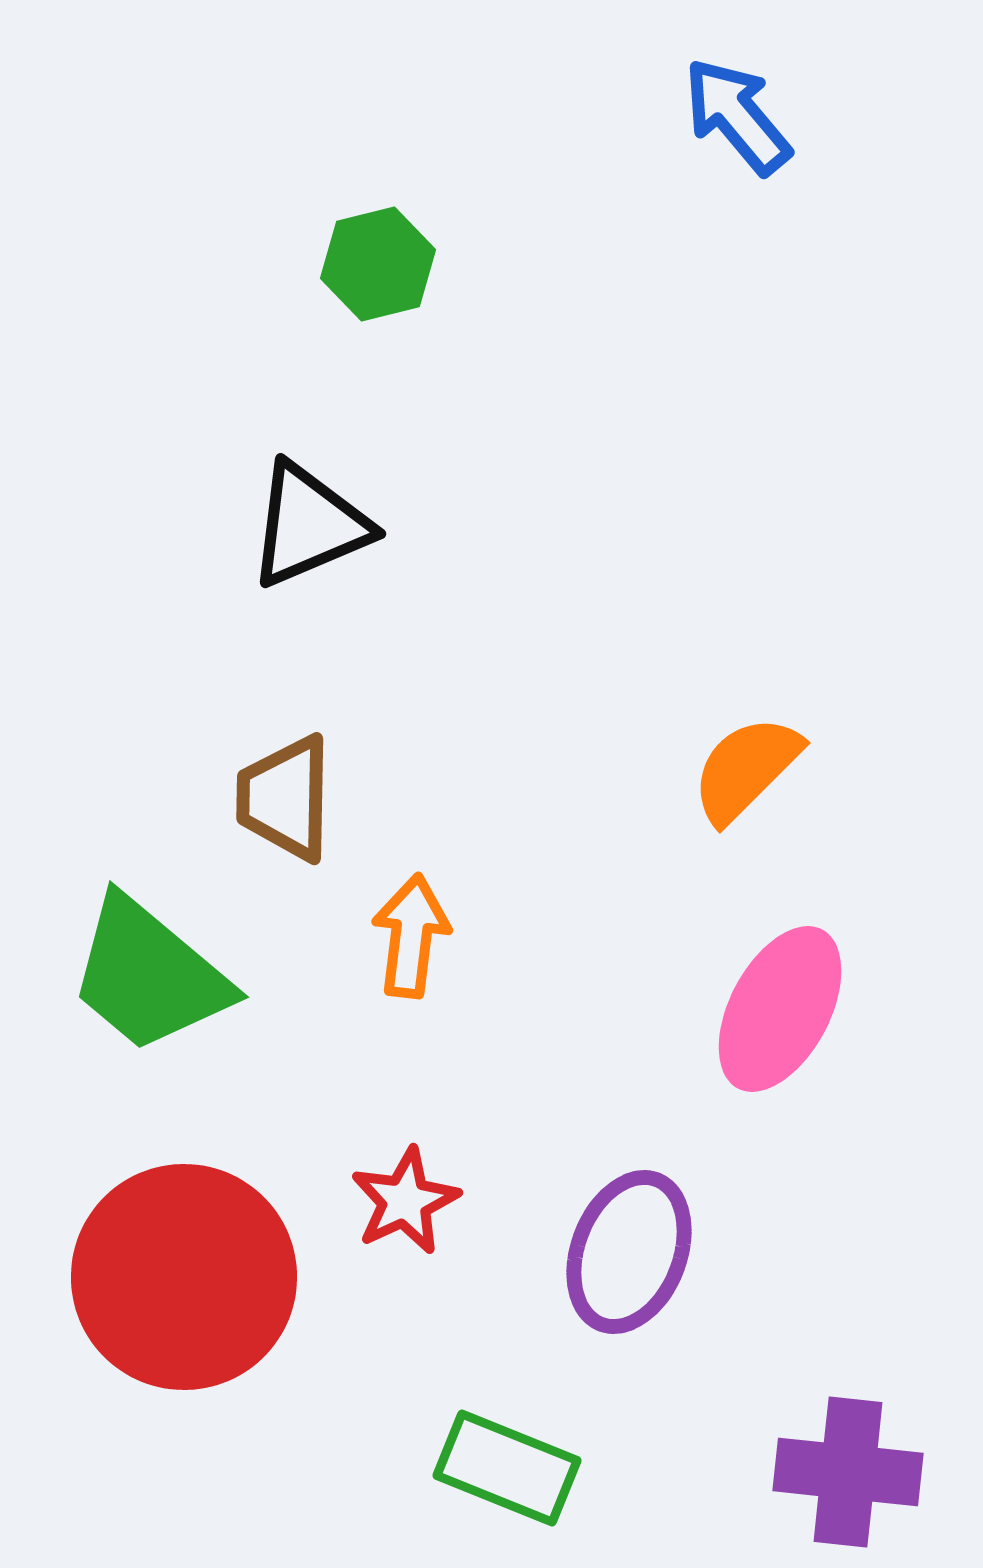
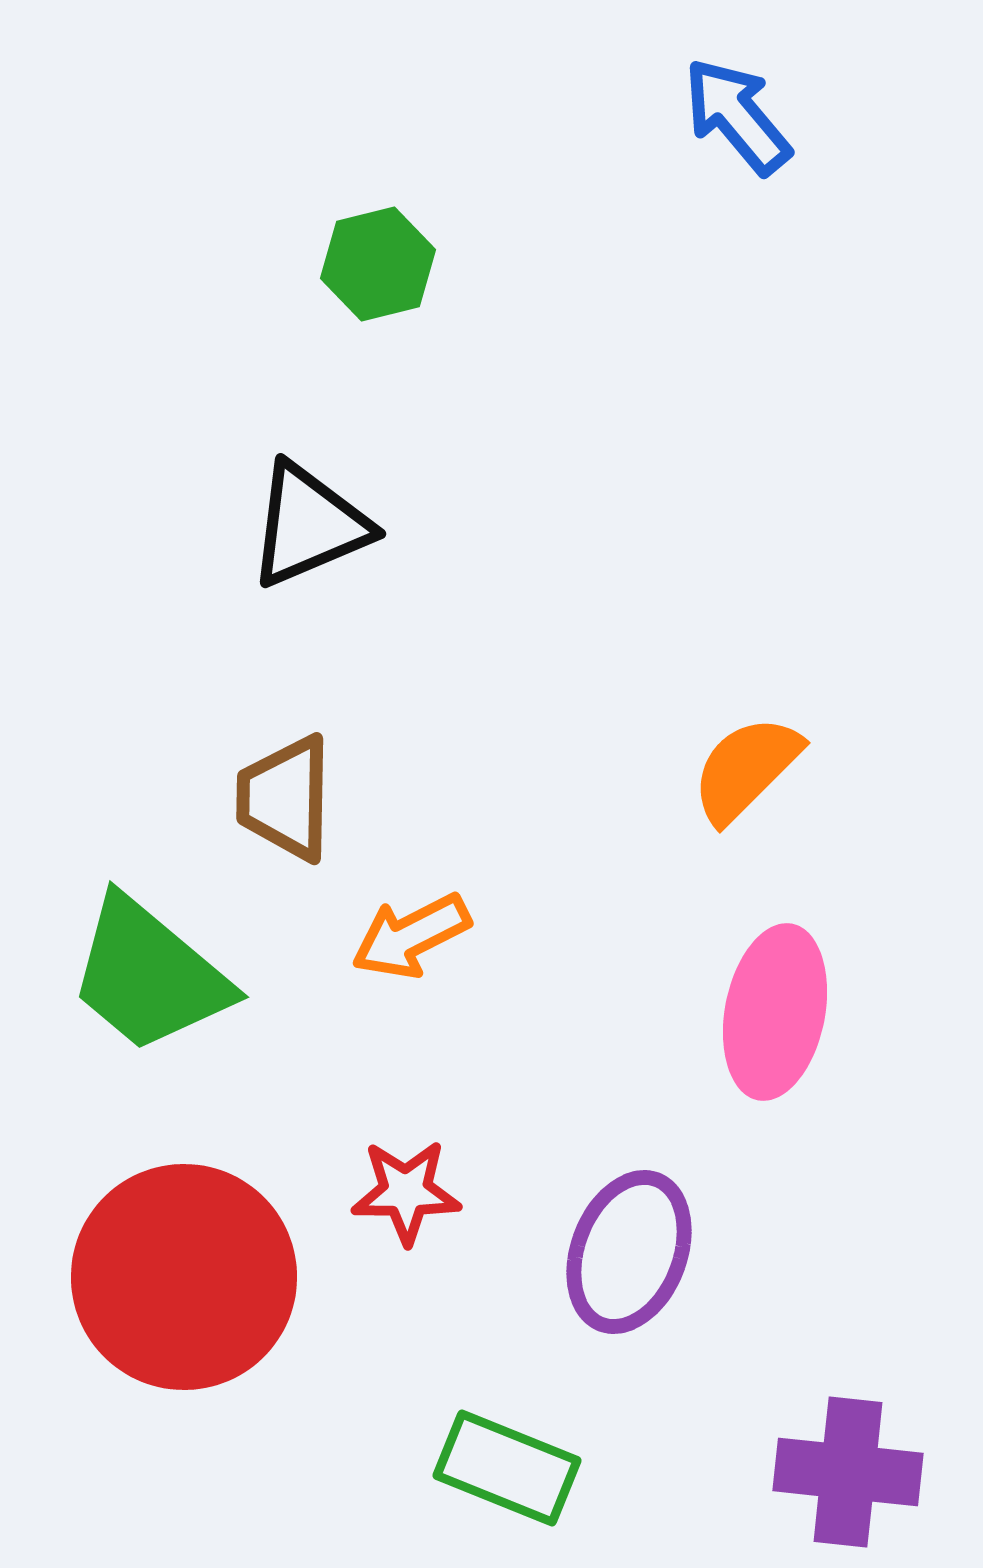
orange arrow: rotated 124 degrees counterclockwise
pink ellipse: moved 5 px left, 3 px down; rotated 17 degrees counterclockwise
red star: moved 1 px right, 9 px up; rotated 25 degrees clockwise
